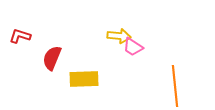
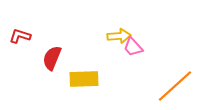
yellow arrow: rotated 10 degrees counterclockwise
pink trapezoid: rotated 15 degrees clockwise
orange line: rotated 54 degrees clockwise
